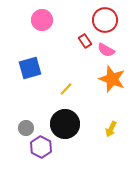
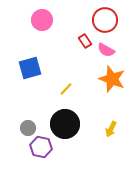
gray circle: moved 2 px right
purple hexagon: rotated 15 degrees counterclockwise
